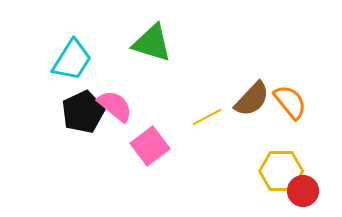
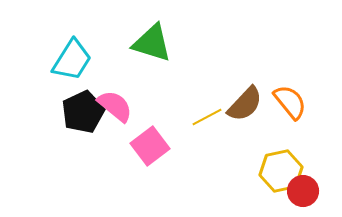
brown semicircle: moved 7 px left, 5 px down
yellow hexagon: rotated 12 degrees counterclockwise
